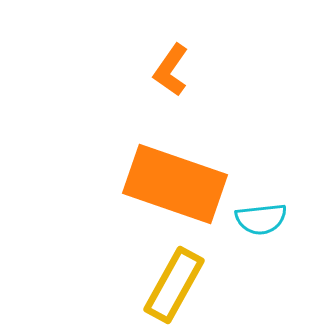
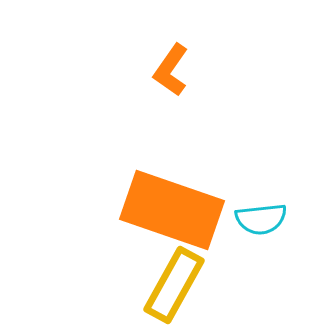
orange rectangle: moved 3 px left, 26 px down
